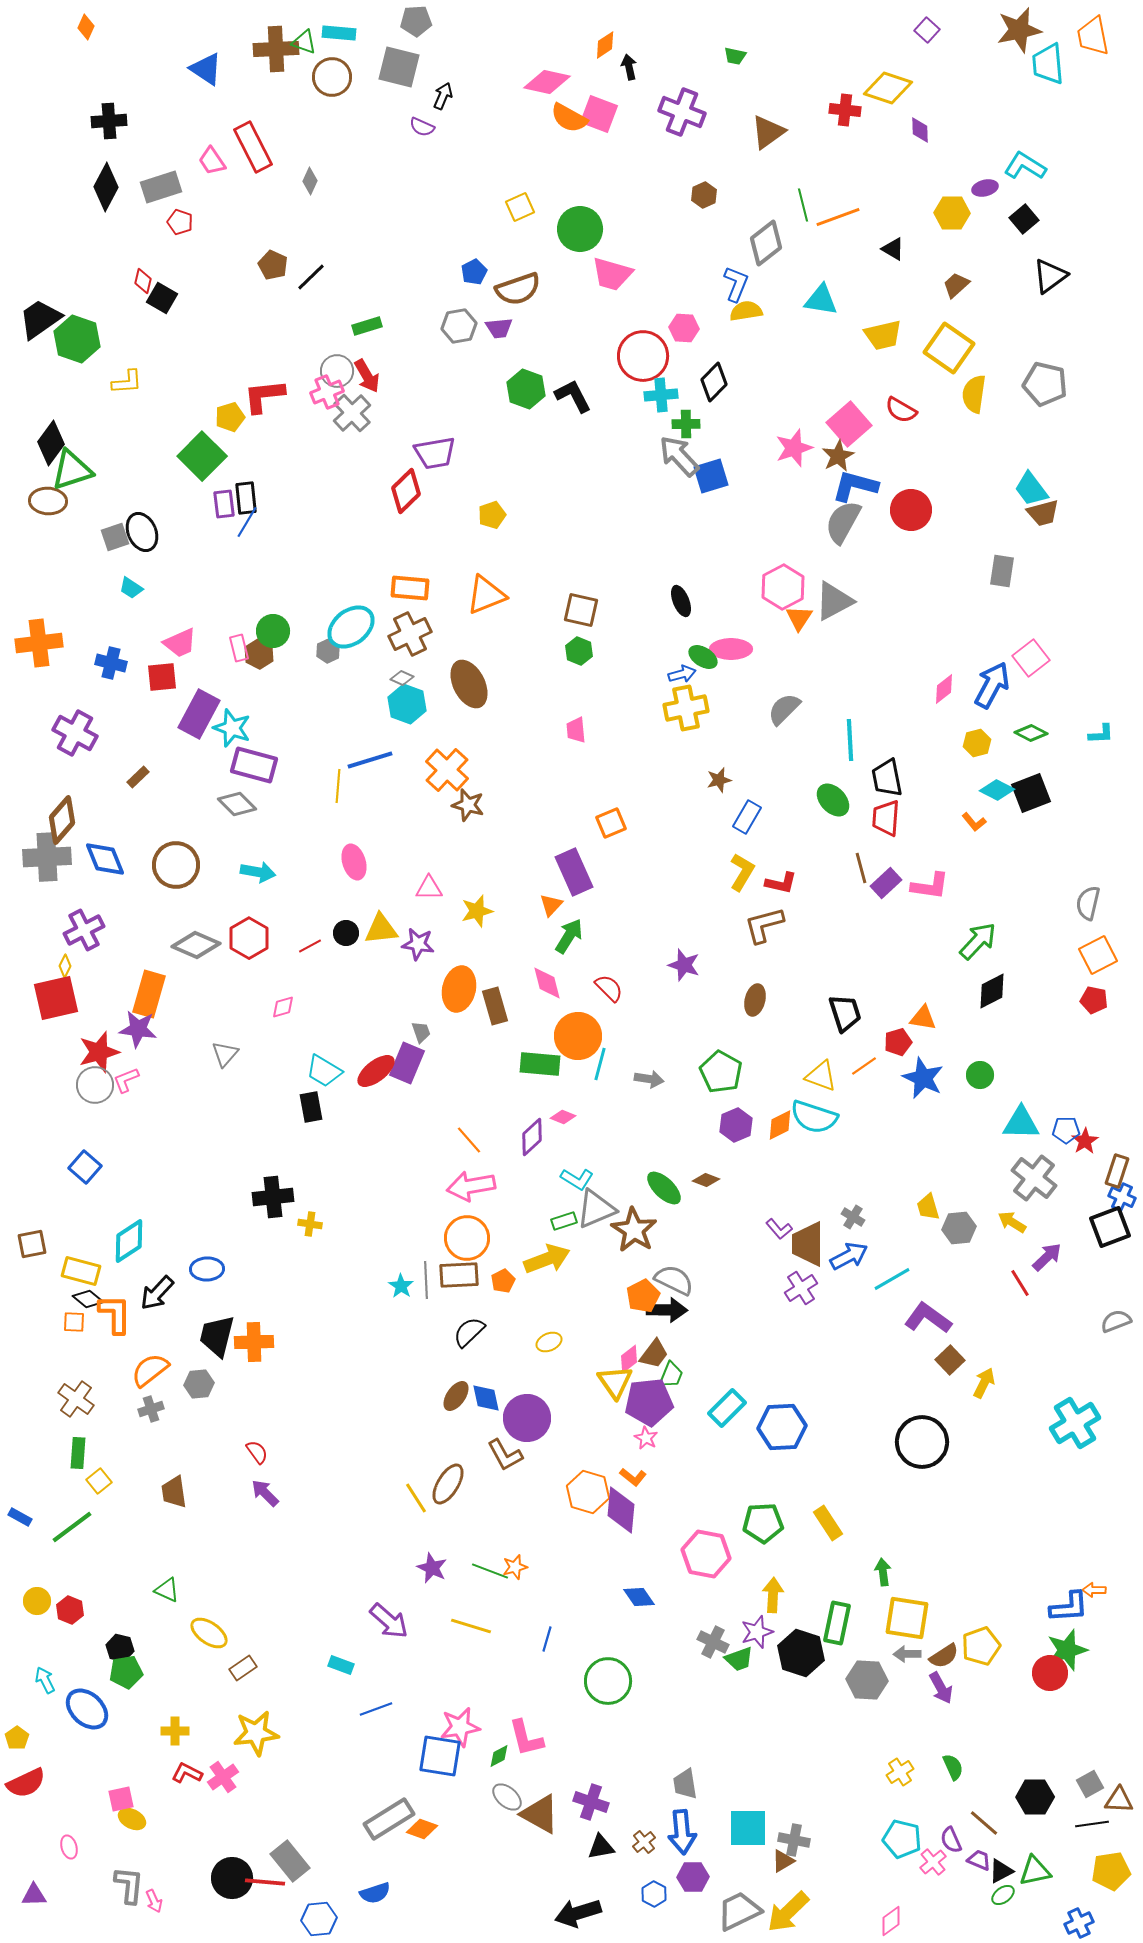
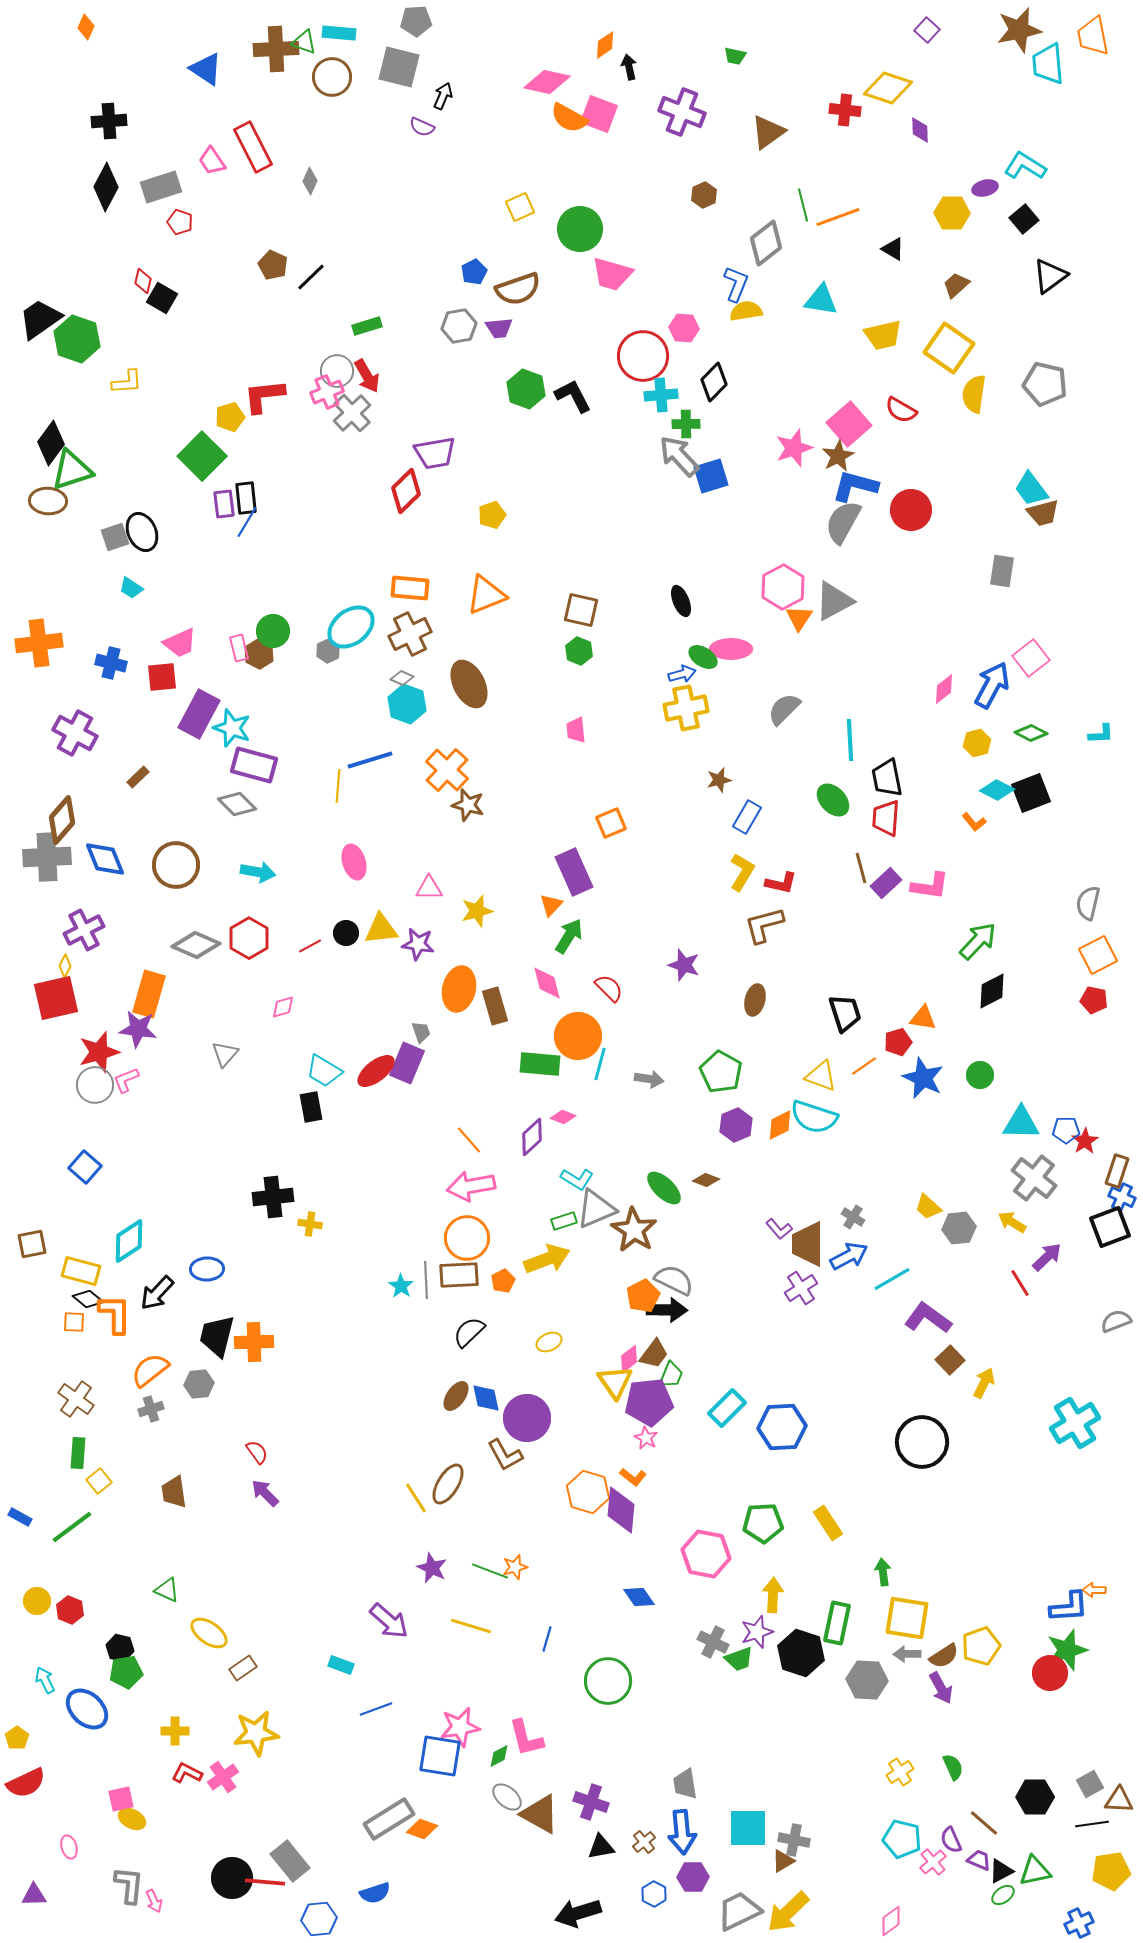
yellow trapezoid at (928, 1207): rotated 32 degrees counterclockwise
